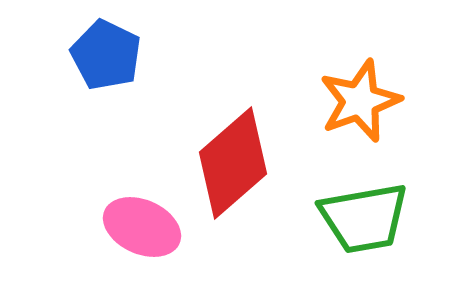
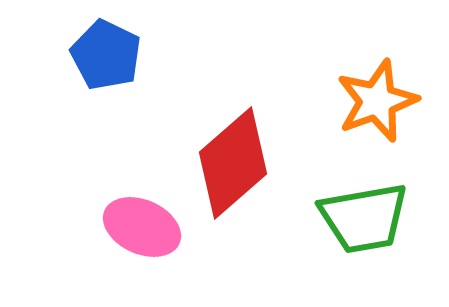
orange star: moved 17 px right
